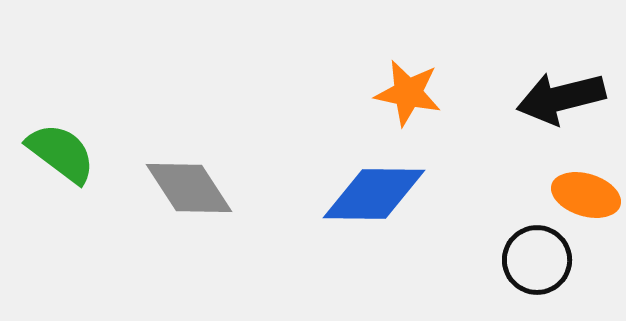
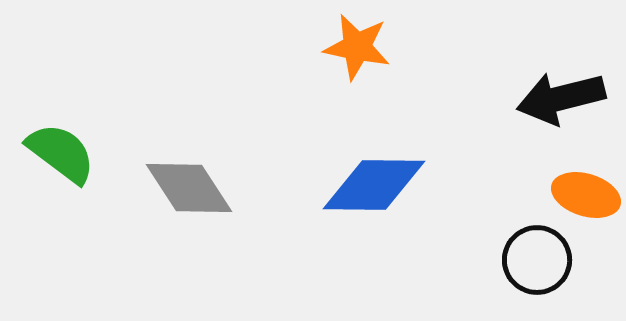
orange star: moved 51 px left, 46 px up
blue diamond: moved 9 px up
